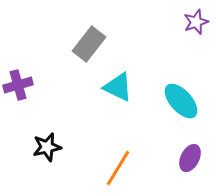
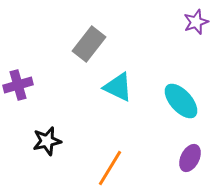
black star: moved 6 px up
orange line: moved 8 px left
